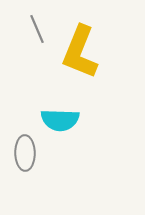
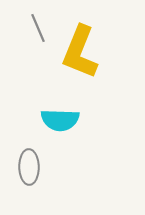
gray line: moved 1 px right, 1 px up
gray ellipse: moved 4 px right, 14 px down
